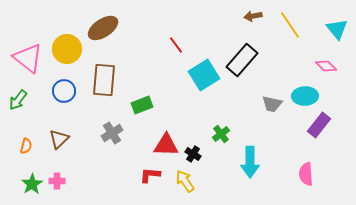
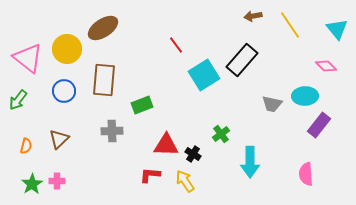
gray cross: moved 2 px up; rotated 30 degrees clockwise
